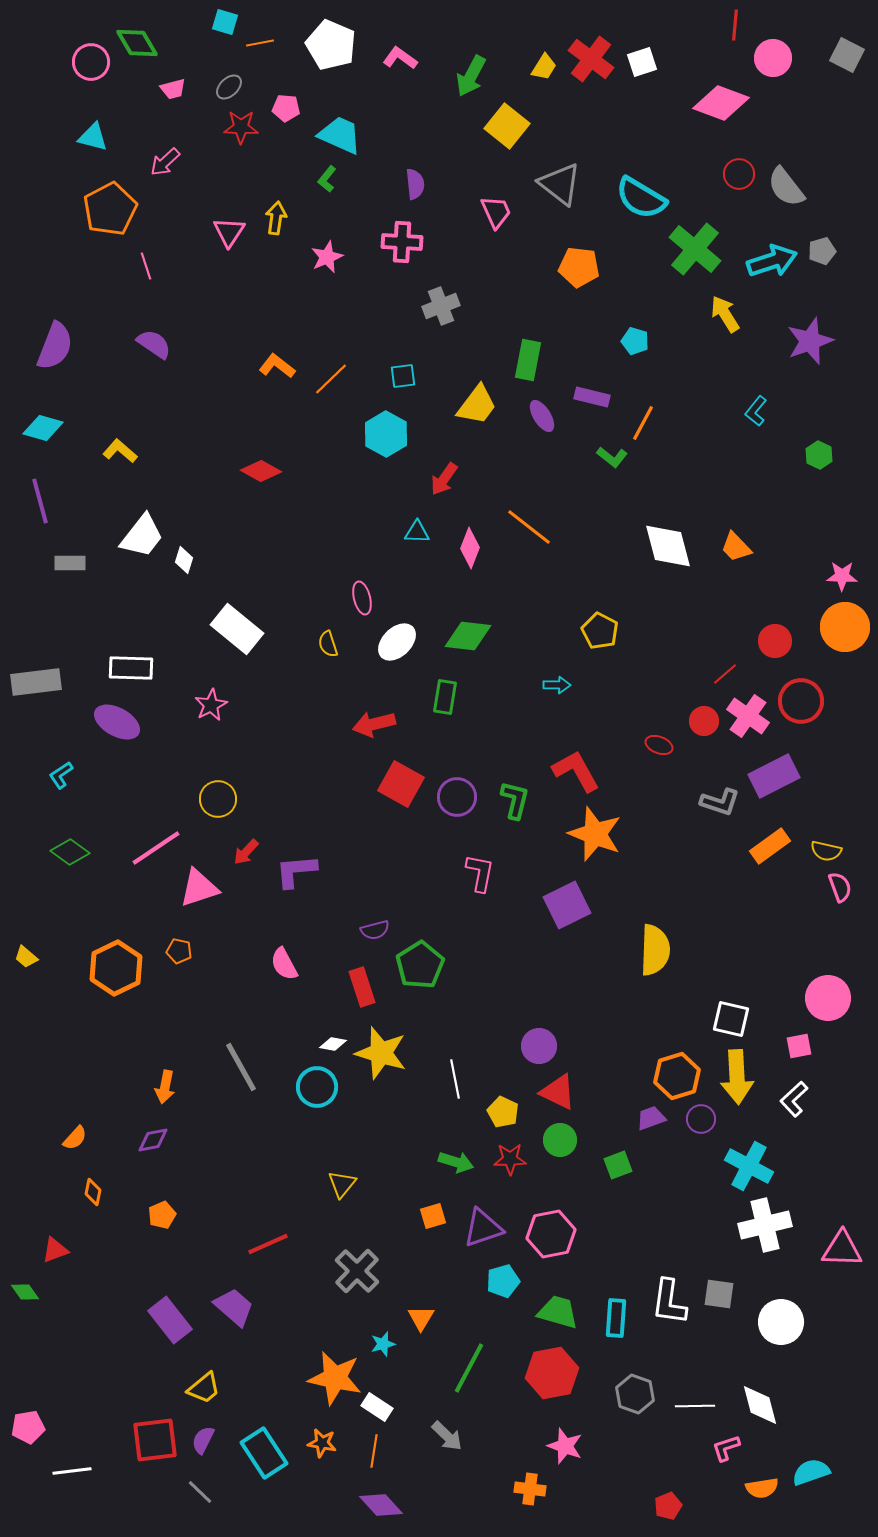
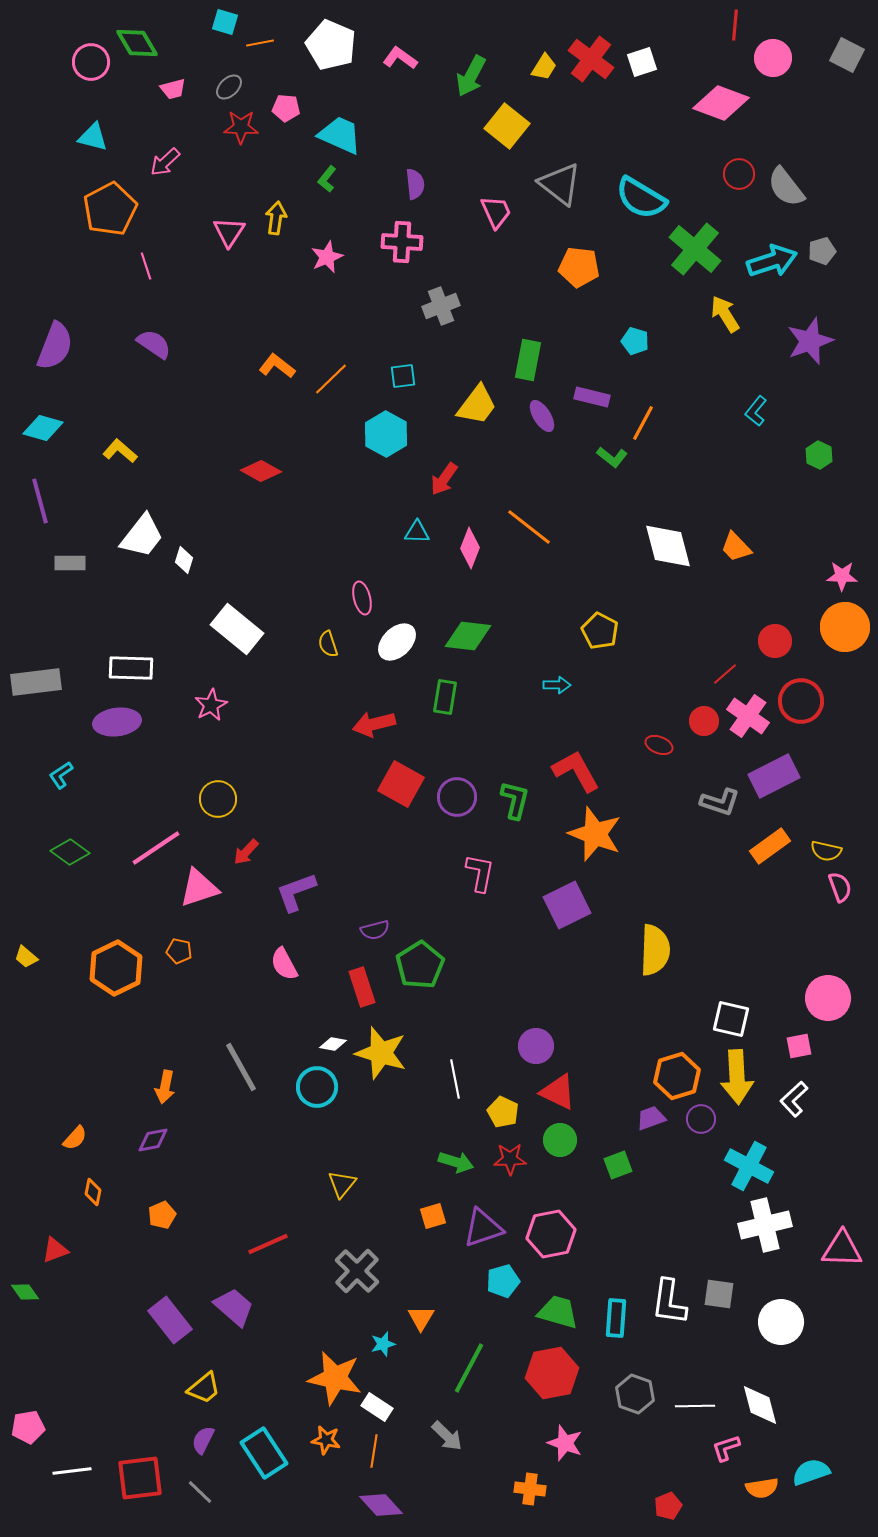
purple ellipse at (117, 722): rotated 36 degrees counterclockwise
purple L-shape at (296, 871): moved 21 px down; rotated 15 degrees counterclockwise
purple circle at (539, 1046): moved 3 px left
red square at (155, 1440): moved 15 px left, 38 px down
orange star at (322, 1443): moved 4 px right, 3 px up
pink star at (565, 1446): moved 3 px up
